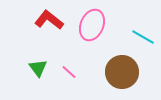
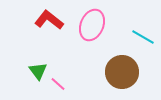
green triangle: moved 3 px down
pink line: moved 11 px left, 12 px down
